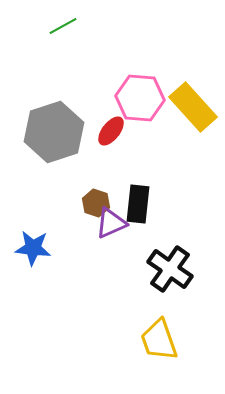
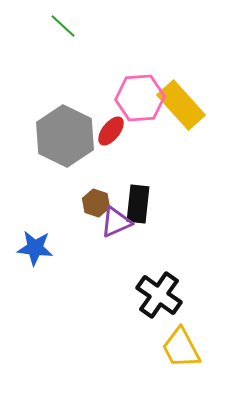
green line: rotated 72 degrees clockwise
pink hexagon: rotated 9 degrees counterclockwise
yellow rectangle: moved 12 px left, 2 px up
gray hexagon: moved 11 px right, 4 px down; rotated 16 degrees counterclockwise
purple triangle: moved 5 px right, 1 px up
blue star: moved 2 px right
black cross: moved 11 px left, 26 px down
yellow trapezoid: moved 22 px right, 8 px down; rotated 9 degrees counterclockwise
